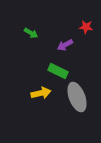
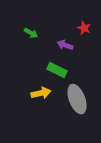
red star: moved 2 px left, 1 px down; rotated 16 degrees clockwise
purple arrow: rotated 49 degrees clockwise
green rectangle: moved 1 px left, 1 px up
gray ellipse: moved 2 px down
